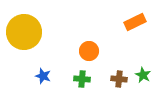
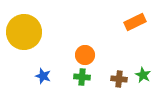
orange circle: moved 4 px left, 4 px down
green cross: moved 2 px up
